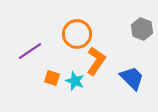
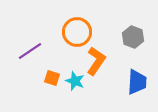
gray hexagon: moved 9 px left, 8 px down
orange circle: moved 2 px up
blue trapezoid: moved 5 px right, 4 px down; rotated 48 degrees clockwise
